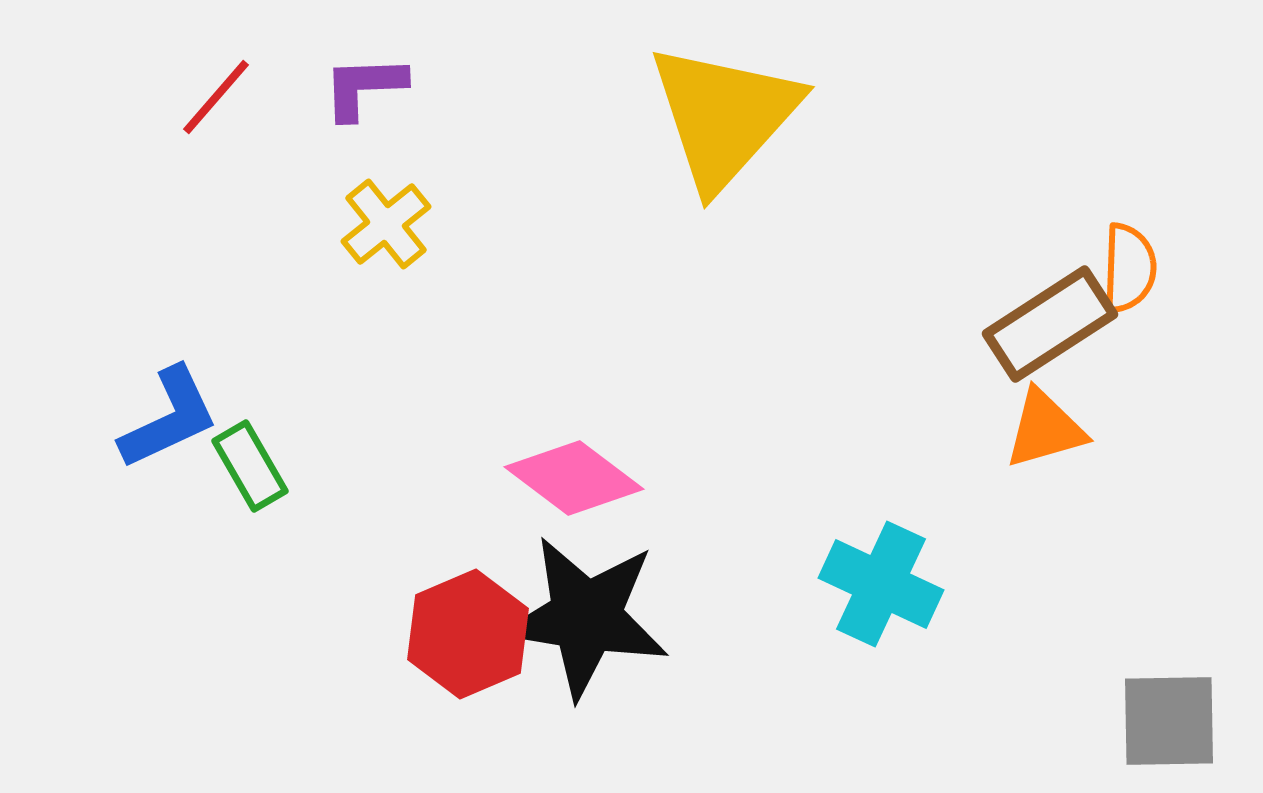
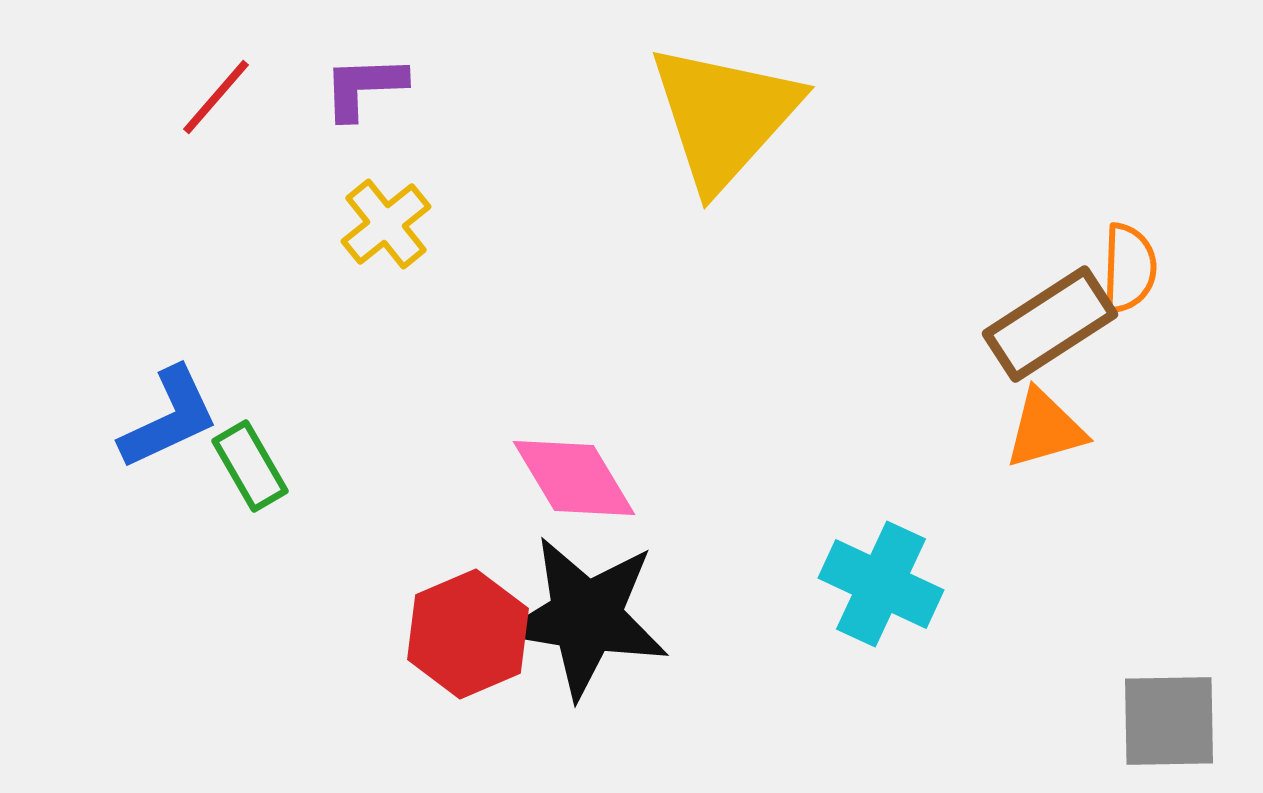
pink diamond: rotated 22 degrees clockwise
